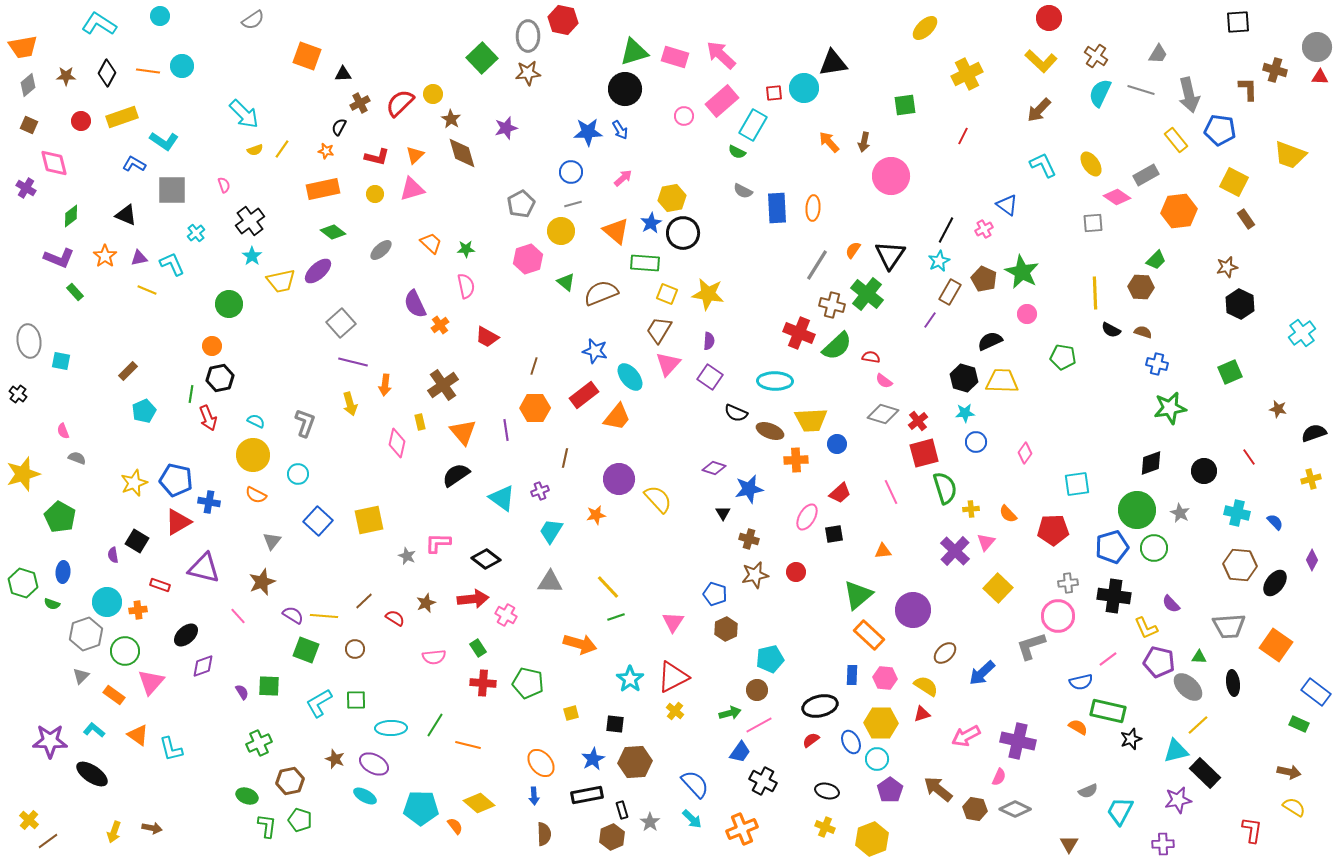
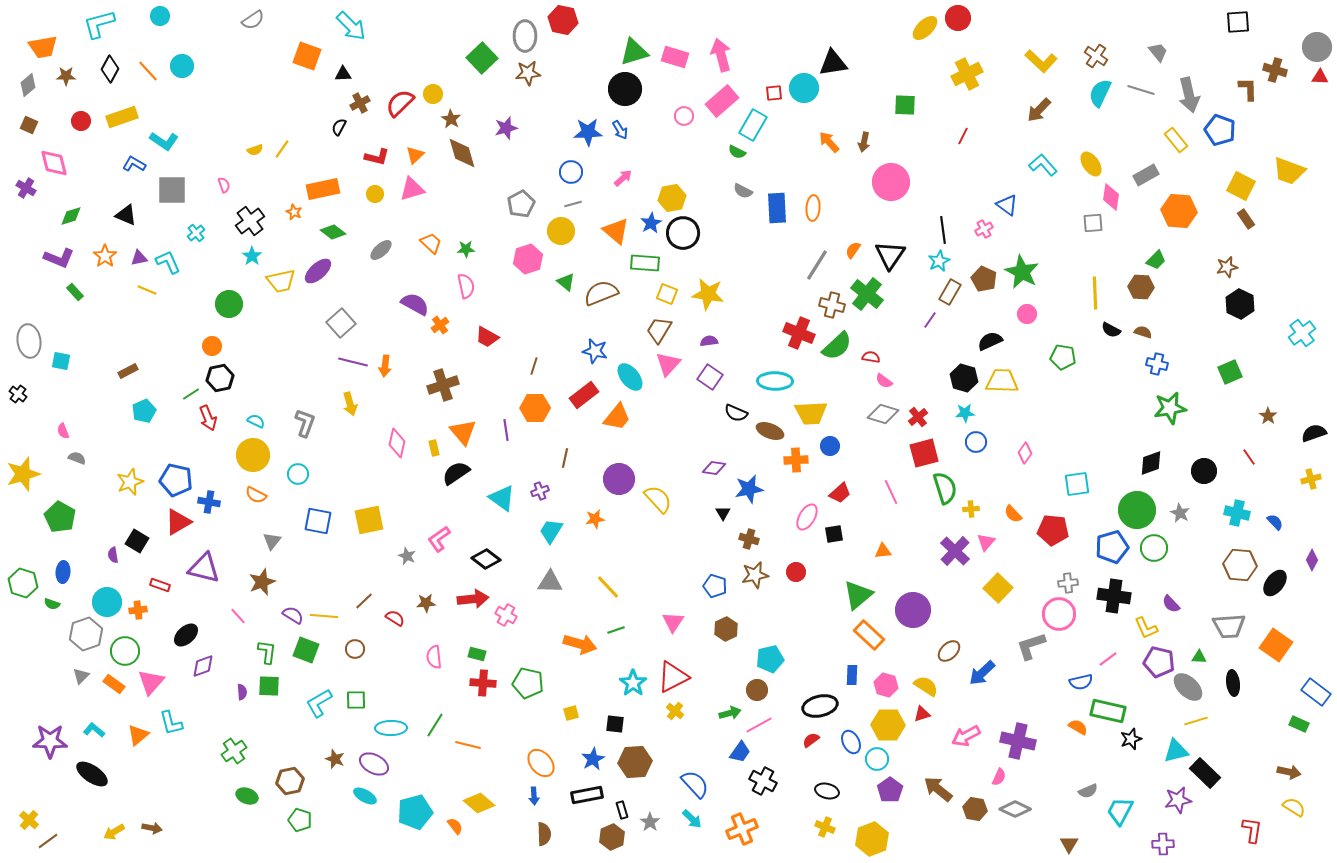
red circle at (1049, 18): moved 91 px left
cyan L-shape at (99, 24): rotated 48 degrees counterclockwise
gray ellipse at (528, 36): moved 3 px left
orange trapezoid at (23, 47): moved 20 px right
gray trapezoid at (1158, 54): moved 2 px up; rotated 70 degrees counterclockwise
pink arrow at (721, 55): rotated 32 degrees clockwise
orange line at (148, 71): rotated 40 degrees clockwise
black diamond at (107, 73): moved 3 px right, 4 px up
green square at (905, 105): rotated 10 degrees clockwise
cyan arrow at (244, 114): moved 107 px right, 88 px up
blue pentagon at (1220, 130): rotated 12 degrees clockwise
orange star at (326, 151): moved 32 px left, 61 px down; rotated 14 degrees clockwise
yellow trapezoid at (1290, 155): moved 1 px left, 16 px down
cyan L-shape at (1043, 165): rotated 16 degrees counterclockwise
pink circle at (891, 176): moved 6 px down
yellow square at (1234, 182): moved 7 px right, 4 px down
pink diamond at (1117, 197): moved 6 px left; rotated 64 degrees clockwise
orange hexagon at (1179, 211): rotated 12 degrees clockwise
green diamond at (71, 216): rotated 20 degrees clockwise
black line at (946, 230): moved 3 px left; rotated 36 degrees counterclockwise
cyan L-shape at (172, 264): moved 4 px left, 2 px up
purple semicircle at (415, 304): rotated 144 degrees clockwise
purple semicircle at (709, 341): rotated 102 degrees counterclockwise
brown rectangle at (128, 371): rotated 18 degrees clockwise
orange arrow at (385, 385): moved 19 px up
brown cross at (443, 385): rotated 16 degrees clockwise
green line at (191, 394): rotated 48 degrees clockwise
brown star at (1278, 409): moved 10 px left, 7 px down; rotated 24 degrees clockwise
yellow trapezoid at (811, 420): moved 7 px up
red cross at (918, 421): moved 4 px up
yellow rectangle at (420, 422): moved 14 px right, 26 px down
blue circle at (837, 444): moved 7 px left, 2 px down
purple diamond at (714, 468): rotated 10 degrees counterclockwise
black semicircle at (456, 475): moved 2 px up
yellow star at (134, 483): moved 4 px left, 1 px up
orange semicircle at (1008, 514): moved 5 px right
orange star at (596, 515): moved 1 px left, 4 px down
blue square at (318, 521): rotated 32 degrees counterclockwise
red pentagon at (1053, 530): rotated 8 degrees clockwise
pink L-shape at (438, 543): moved 1 px right, 4 px up; rotated 36 degrees counterclockwise
blue pentagon at (715, 594): moved 8 px up
brown star at (426, 603): rotated 18 degrees clockwise
pink circle at (1058, 616): moved 1 px right, 2 px up
green line at (616, 617): moved 13 px down
green rectangle at (478, 648): moved 1 px left, 6 px down; rotated 42 degrees counterclockwise
brown ellipse at (945, 653): moved 4 px right, 2 px up
pink semicircle at (434, 657): rotated 90 degrees clockwise
pink hexagon at (885, 678): moved 1 px right, 7 px down; rotated 10 degrees clockwise
cyan star at (630, 679): moved 3 px right, 4 px down
purple semicircle at (242, 692): rotated 28 degrees clockwise
orange rectangle at (114, 695): moved 11 px up
yellow hexagon at (881, 723): moved 7 px right, 2 px down
yellow line at (1198, 725): moved 2 px left, 4 px up; rotated 25 degrees clockwise
orange triangle at (138, 735): rotated 45 degrees clockwise
green cross at (259, 743): moved 25 px left, 8 px down; rotated 10 degrees counterclockwise
cyan L-shape at (171, 749): moved 26 px up
cyan pentagon at (421, 808): moved 6 px left, 4 px down; rotated 16 degrees counterclockwise
green L-shape at (267, 826): moved 174 px up
yellow arrow at (114, 832): rotated 40 degrees clockwise
